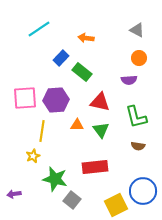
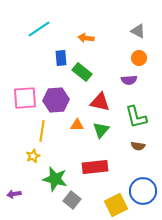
gray triangle: moved 1 px right, 1 px down
blue rectangle: rotated 49 degrees counterclockwise
green triangle: rotated 18 degrees clockwise
